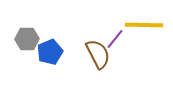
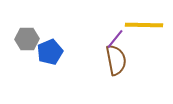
brown semicircle: moved 18 px right, 6 px down; rotated 16 degrees clockwise
